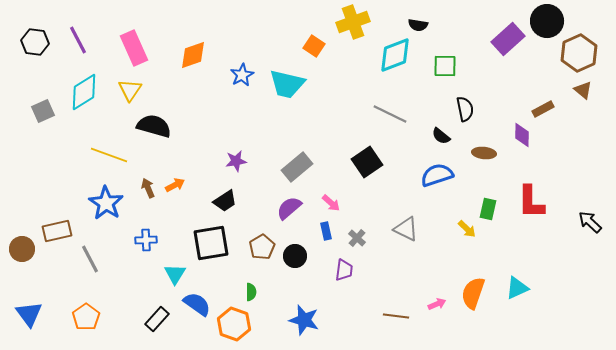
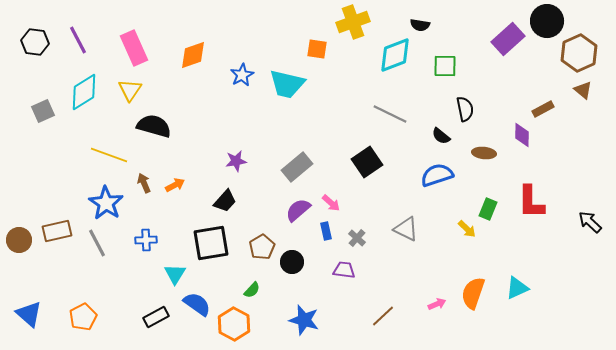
black semicircle at (418, 25): moved 2 px right
orange square at (314, 46): moved 3 px right, 3 px down; rotated 25 degrees counterclockwise
brown arrow at (148, 188): moved 4 px left, 5 px up
black trapezoid at (225, 201): rotated 15 degrees counterclockwise
purple semicircle at (289, 208): moved 9 px right, 2 px down
green rectangle at (488, 209): rotated 10 degrees clockwise
brown circle at (22, 249): moved 3 px left, 9 px up
black circle at (295, 256): moved 3 px left, 6 px down
gray line at (90, 259): moved 7 px right, 16 px up
purple trapezoid at (344, 270): rotated 90 degrees counterclockwise
green semicircle at (251, 292): moved 1 px right, 2 px up; rotated 42 degrees clockwise
blue triangle at (29, 314): rotated 12 degrees counterclockwise
brown line at (396, 316): moved 13 px left; rotated 50 degrees counterclockwise
orange pentagon at (86, 317): moved 3 px left; rotated 8 degrees clockwise
black rectangle at (157, 319): moved 1 px left, 2 px up; rotated 20 degrees clockwise
orange hexagon at (234, 324): rotated 8 degrees clockwise
